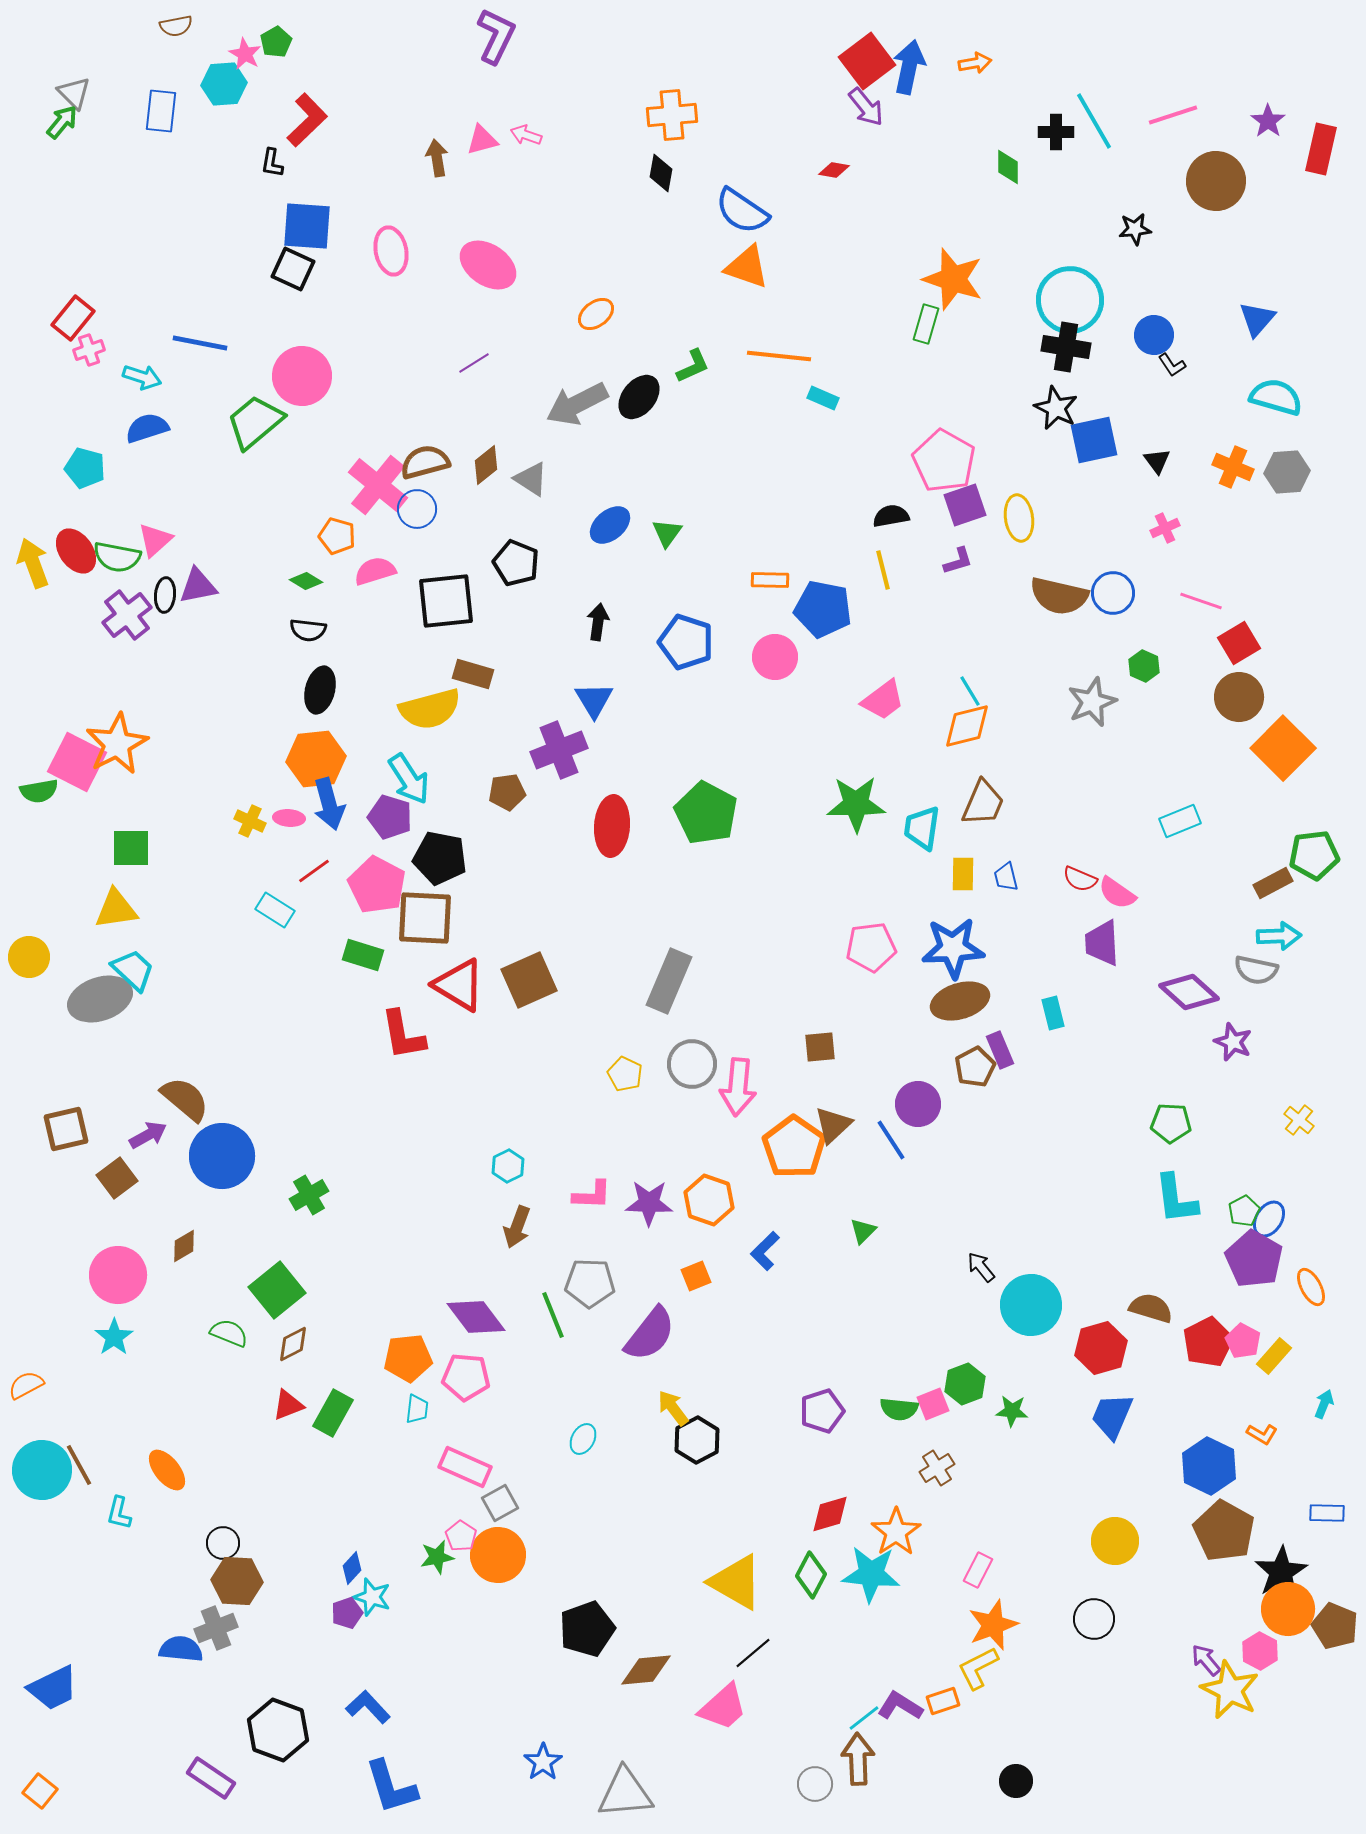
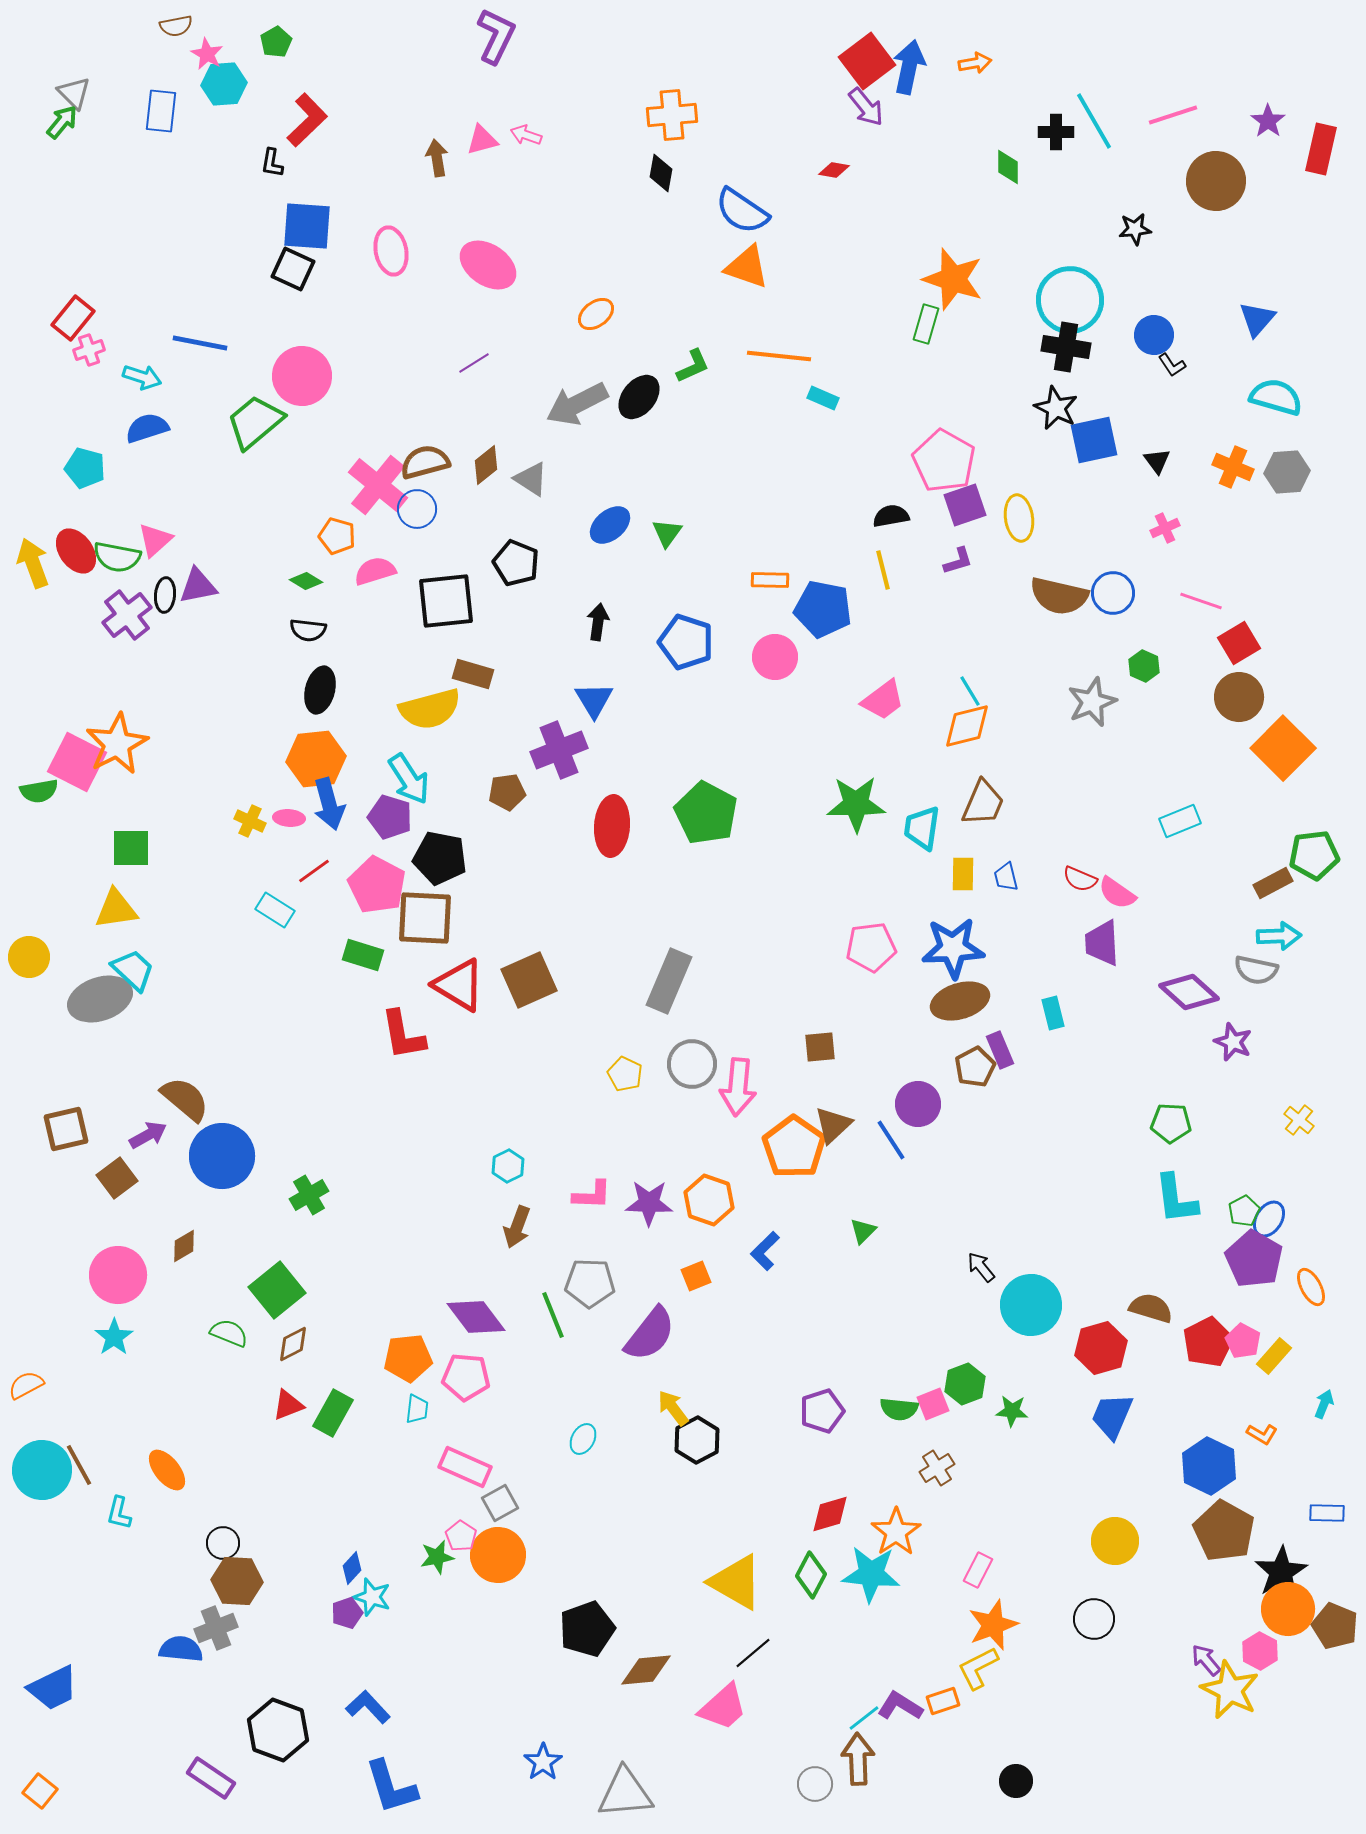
pink star at (245, 54): moved 38 px left
